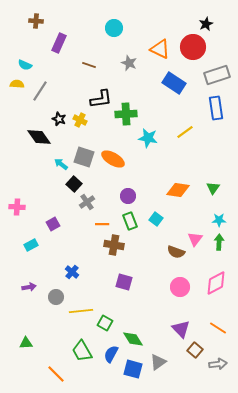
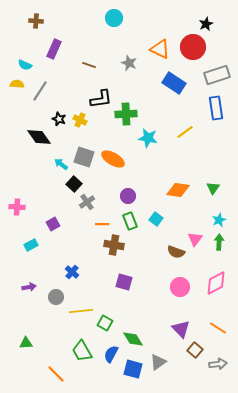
cyan circle at (114, 28): moved 10 px up
purple rectangle at (59, 43): moved 5 px left, 6 px down
cyan star at (219, 220): rotated 24 degrees counterclockwise
